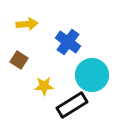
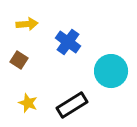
cyan circle: moved 19 px right, 4 px up
yellow star: moved 16 px left, 17 px down; rotated 24 degrees clockwise
